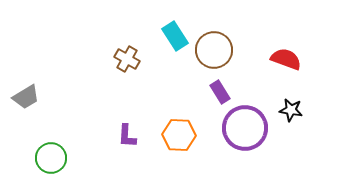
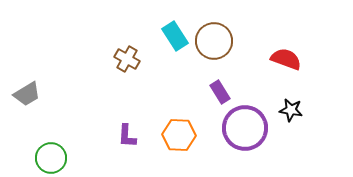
brown circle: moved 9 px up
gray trapezoid: moved 1 px right, 3 px up
